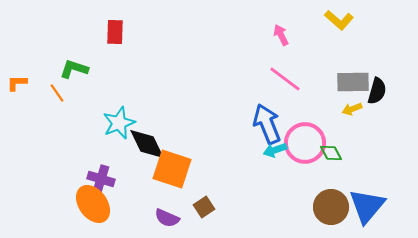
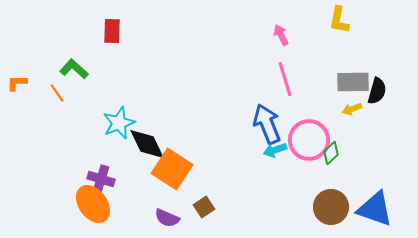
yellow L-shape: rotated 60 degrees clockwise
red rectangle: moved 3 px left, 1 px up
green L-shape: rotated 24 degrees clockwise
pink line: rotated 36 degrees clockwise
pink circle: moved 4 px right, 3 px up
green diamond: rotated 75 degrees clockwise
orange square: rotated 15 degrees clockwise
blue triangle: moved 8 px right, 3 px down; rotated 51 degrees counterclockwise
